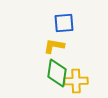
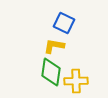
blue square: rotated 30 degrees clockwise
green diamond: moved 6 px left, 1 px up
